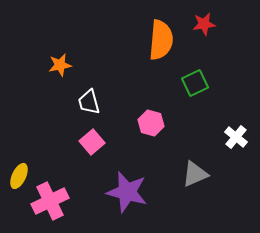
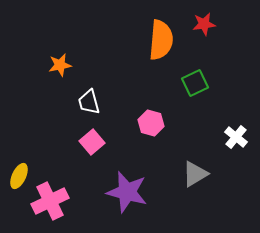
gray triangle: rotated 8 degrees counterclockwise
